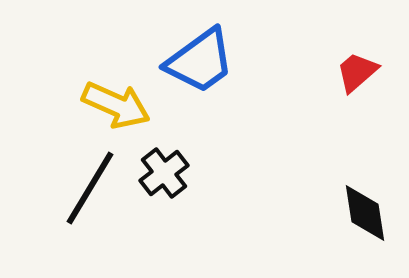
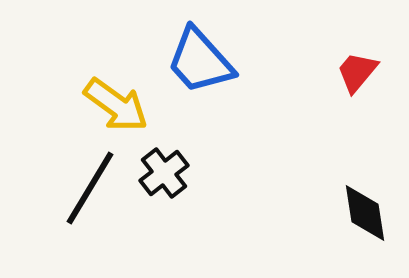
blue trapezoid: rotated 84 degrees clockwise
red trapezoid: rotated 9 degrees counterclockwise
yellow arrow: rotated 12 degrees clockwise
